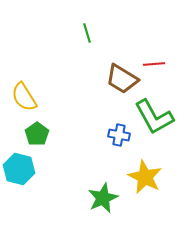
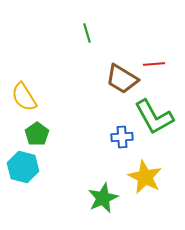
blue cross: moved 3 px right, 2 px down; rotated 15 degrees counterclockwise
cyan hexagon: moved 4 px right, 2 px up
